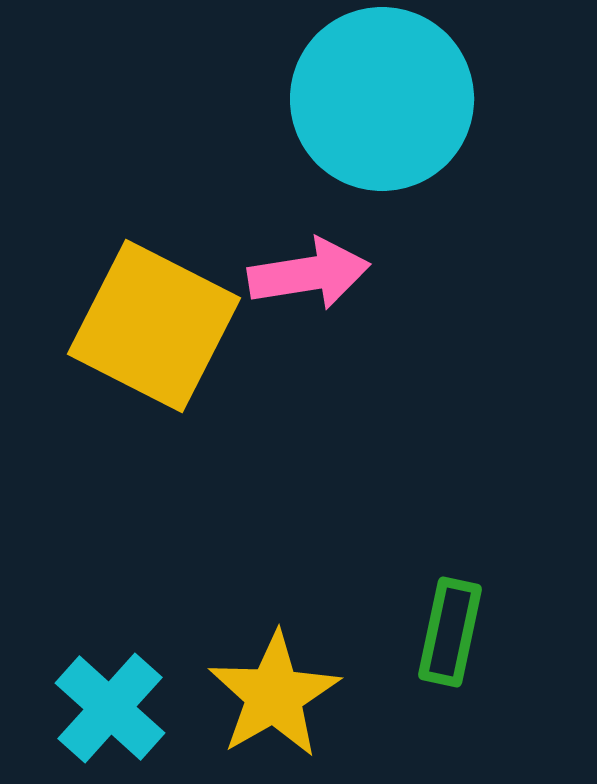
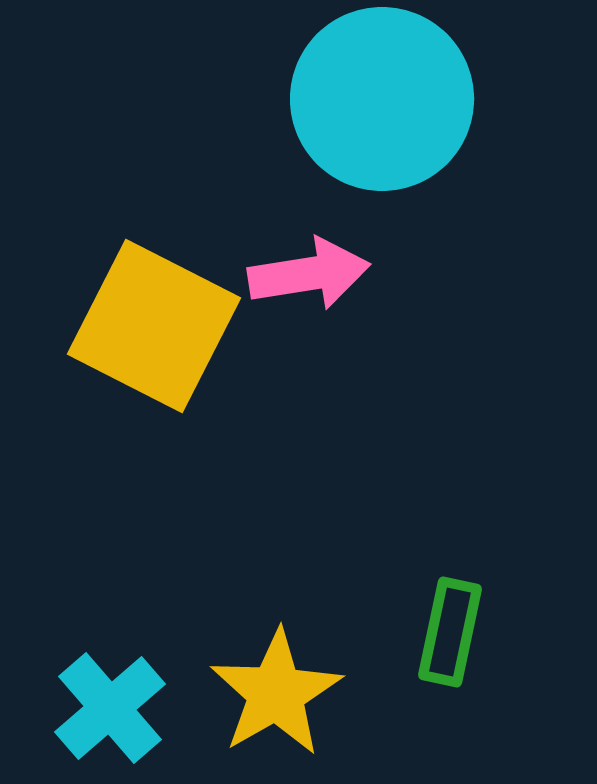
yellow star: moved 2 px right, 2 px up
cyan cross: rotated 7 degrees clockwise
